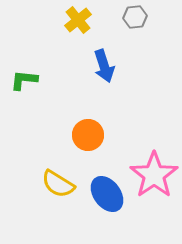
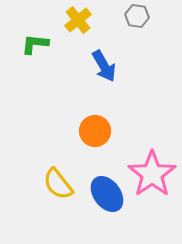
gray hexagon: moved 2 px right, 1 px up; rotated 15 degrees clockwise
blue arrow: rotated 12 degrees counterclockwise
green L-shape: moved 11 px right, 36 px up
orange circle: moved 7 px right, 4 px up
pink star: moved 2 px left, 1 px up
yellow semicircle: rotated 20 degrees clockwise
